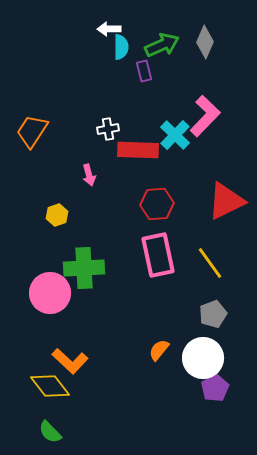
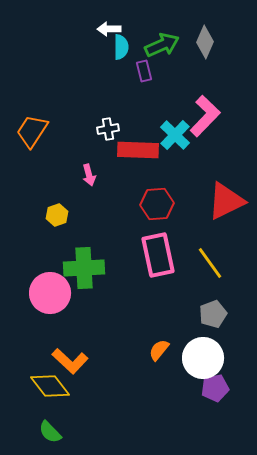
purple pentagon: rotated 20 degrees clockwise
